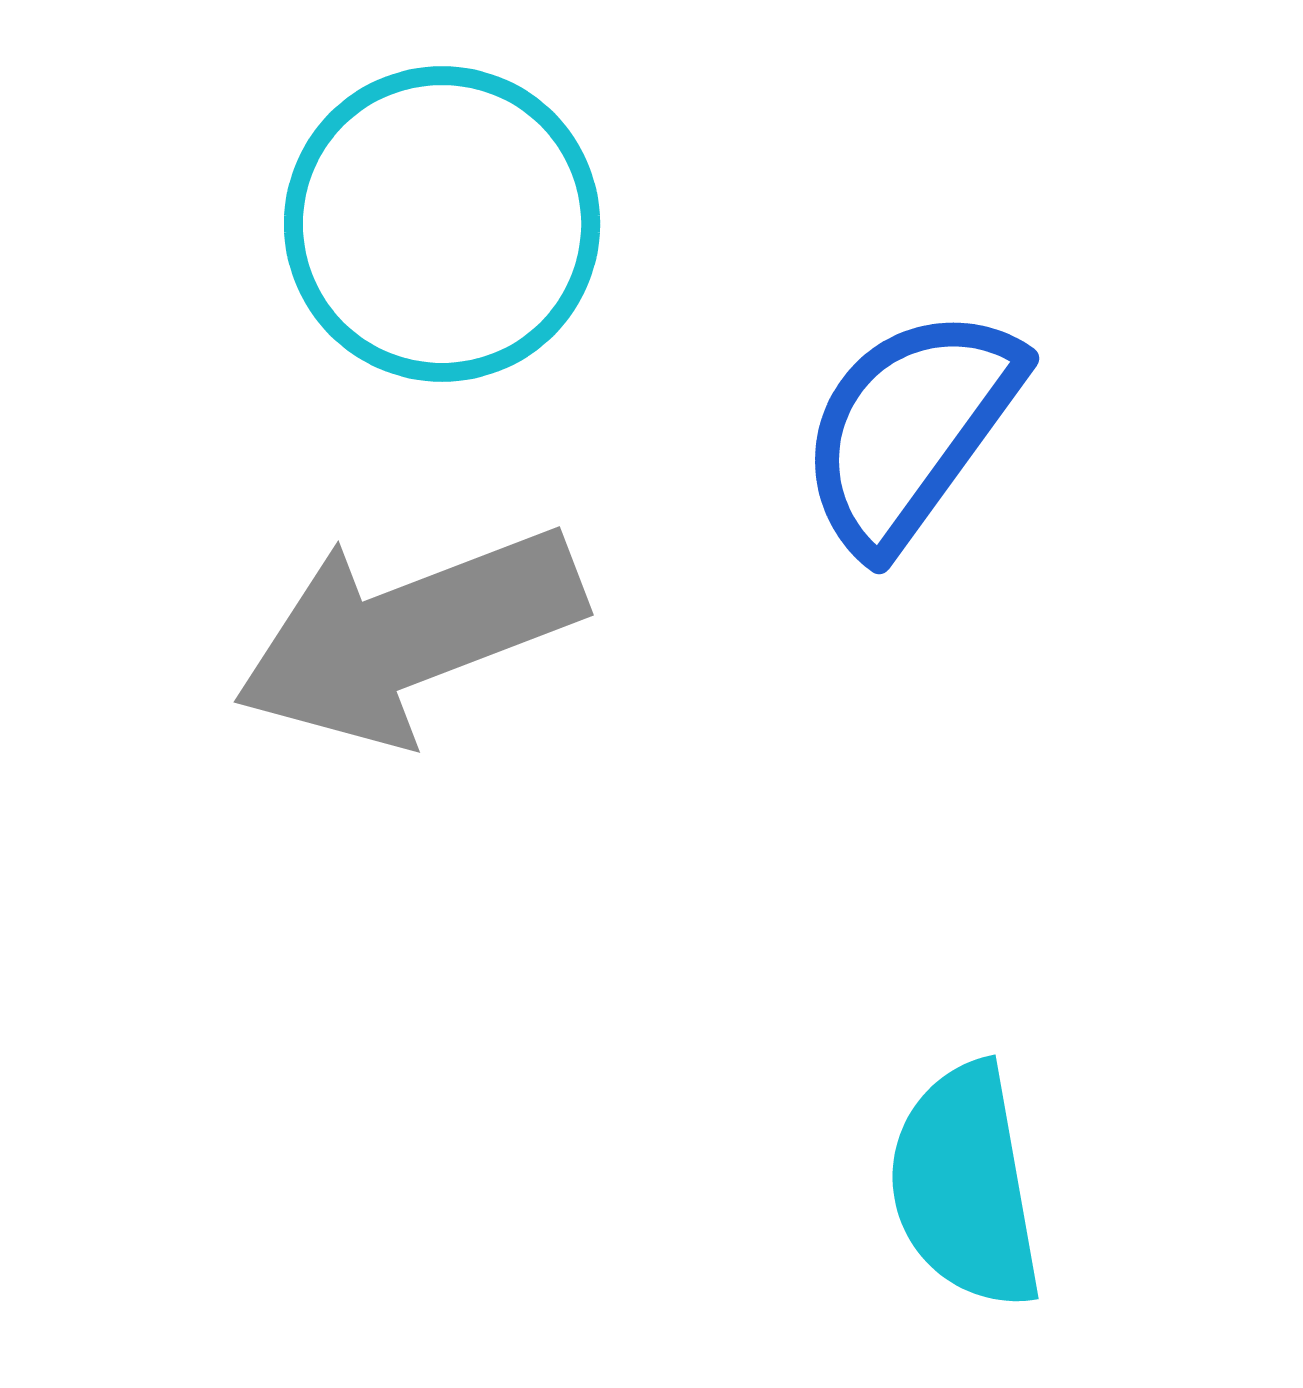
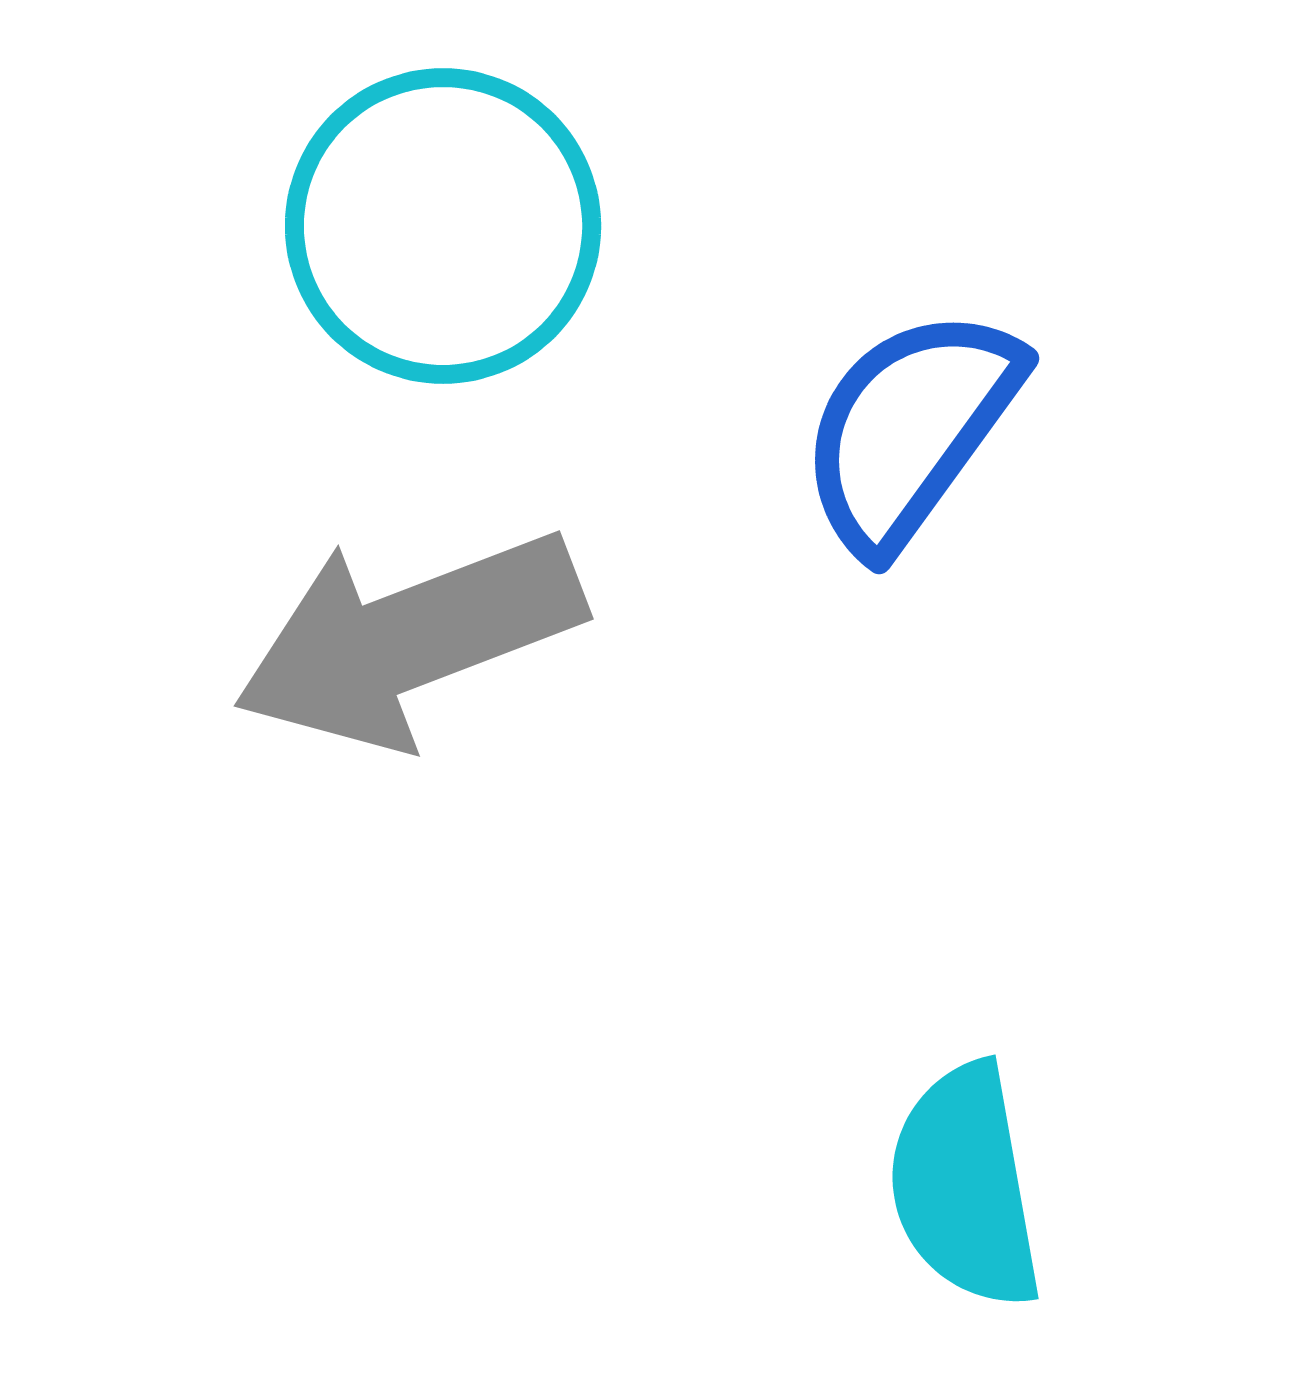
cyan circle: moved 1 px right, 2 px down
gray arrow: moved 4 px down
